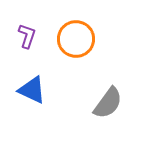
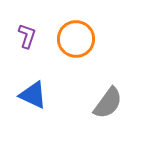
blue triangle: moved 1 px right, 5 px down
